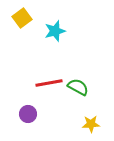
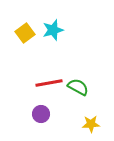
yellow square: moved 3 px right, 15 px down
cyan star: moved 2 px left, 1 px up
purple circle: moved 13 px right
